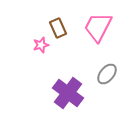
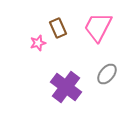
pink star: moved 3 px left, 2 px up
purple cross: moved 2 px left, 6 px up
